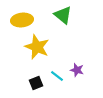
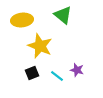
yellow star: moved 3 px right, 1 px up
black square: moved 4 px left, 10 px up
